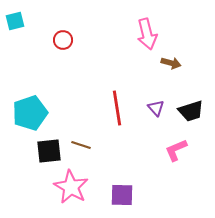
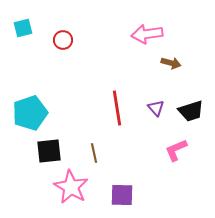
cyan square: moved 8 px right, 7 px down
pink arrow: rotated 96 degrees clockwise
brown line: moved 13 px right, 8 px down; rotated 60 degrees clockwise
